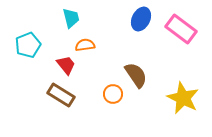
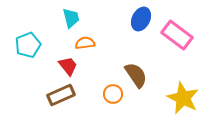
pink rectangle: moved 4 px left, 6 px down
orange semicircle: moved 2 px up
red trapezoid: moved 2 px right, 1 px down
brown rectangle: rotated 56 degrees counterclockwise
